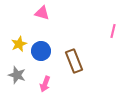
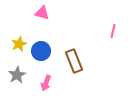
gray star: rotated 24 degrees clockwise
pink arrow: moved 1 px right, 1 px up
